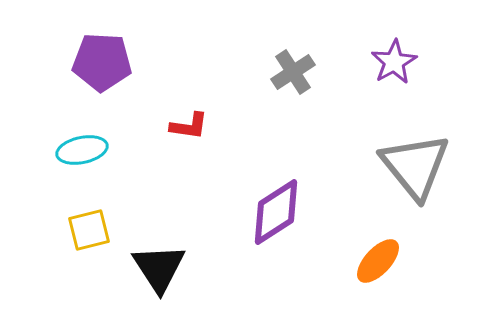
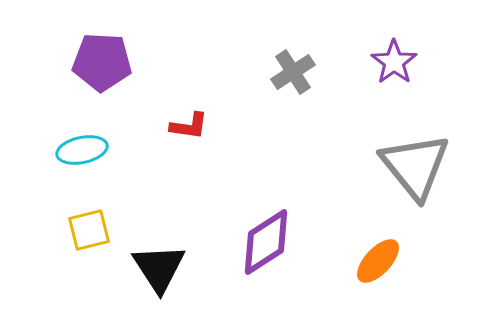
purple star: rotated 6 degrees counterclockwise
purple diamond: moved 10 px left, 30 px down
